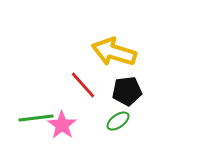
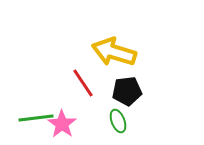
red line: moved 2 px up; rotated 8 degrees clockwise
green ellipse: rotated 75 degrees counterclockwise
pink star: moved 1 px up
